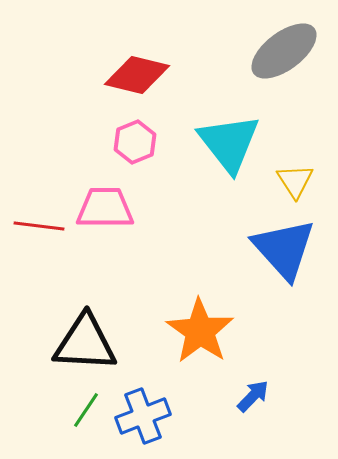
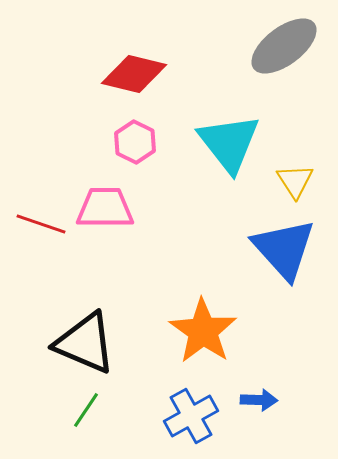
gray ellipse: moved 5 px up
red diamond: moved 3 px left, 1 px up
pink hexagon: rotated 12 degrees counterclockwise
red line: moved 2 px right, 2 px up; rotated 12 degrees clockwise
orange star: moved 3 px right
black triangle: rotated 20 degrees clockwise
blue arrow: moved 6 px right, 4 px down; rotated 48 degrees clockwise
blue cross: moved 48 px right; rotated 8 degrees counterclockwise
